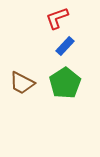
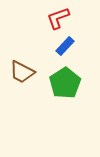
red L-shape: moved 1 px right
brown trapezoid: moved 11 px up
